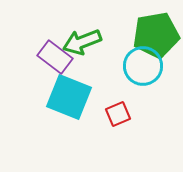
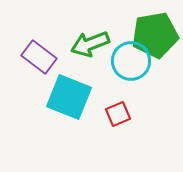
green pentagon: moved 1 px left
green arrow: moved 8 px right, 2 px down
purple rectangle: moved 16 px left
cyan circle: moved 12 px left, 5 px up
